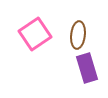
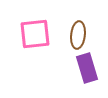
pink square: rotated 28 degrees clockwise
